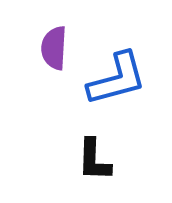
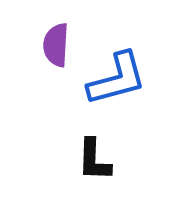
purple semicircle: moved 2 px right, 3 px up
